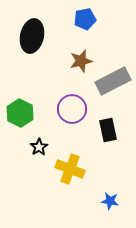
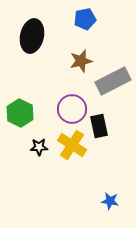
black rectangle: moved 9 px left, 4 px up
black star: rotated 30 degrees clockwise
yellow cross: moved 2 px right, 24 px up; rotated 12 degrees clockwise
